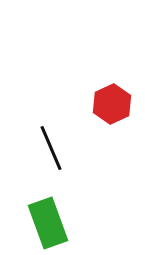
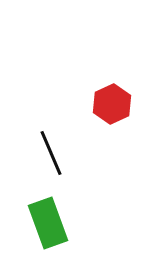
black line: moved 5 px down
